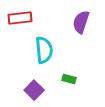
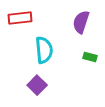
green rectangle: moved 21 px right, 22 px up
purple square: moved 3 px right, 5 px up
